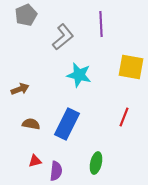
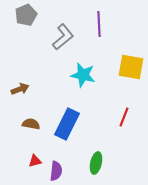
purple line: moved 2 px left
cyan star: moved 4 px right
